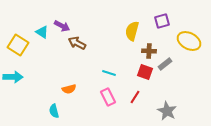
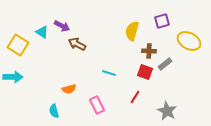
brown arrow: moved 1 px down
pink rectangle: moved 11 px left, 8 px down
